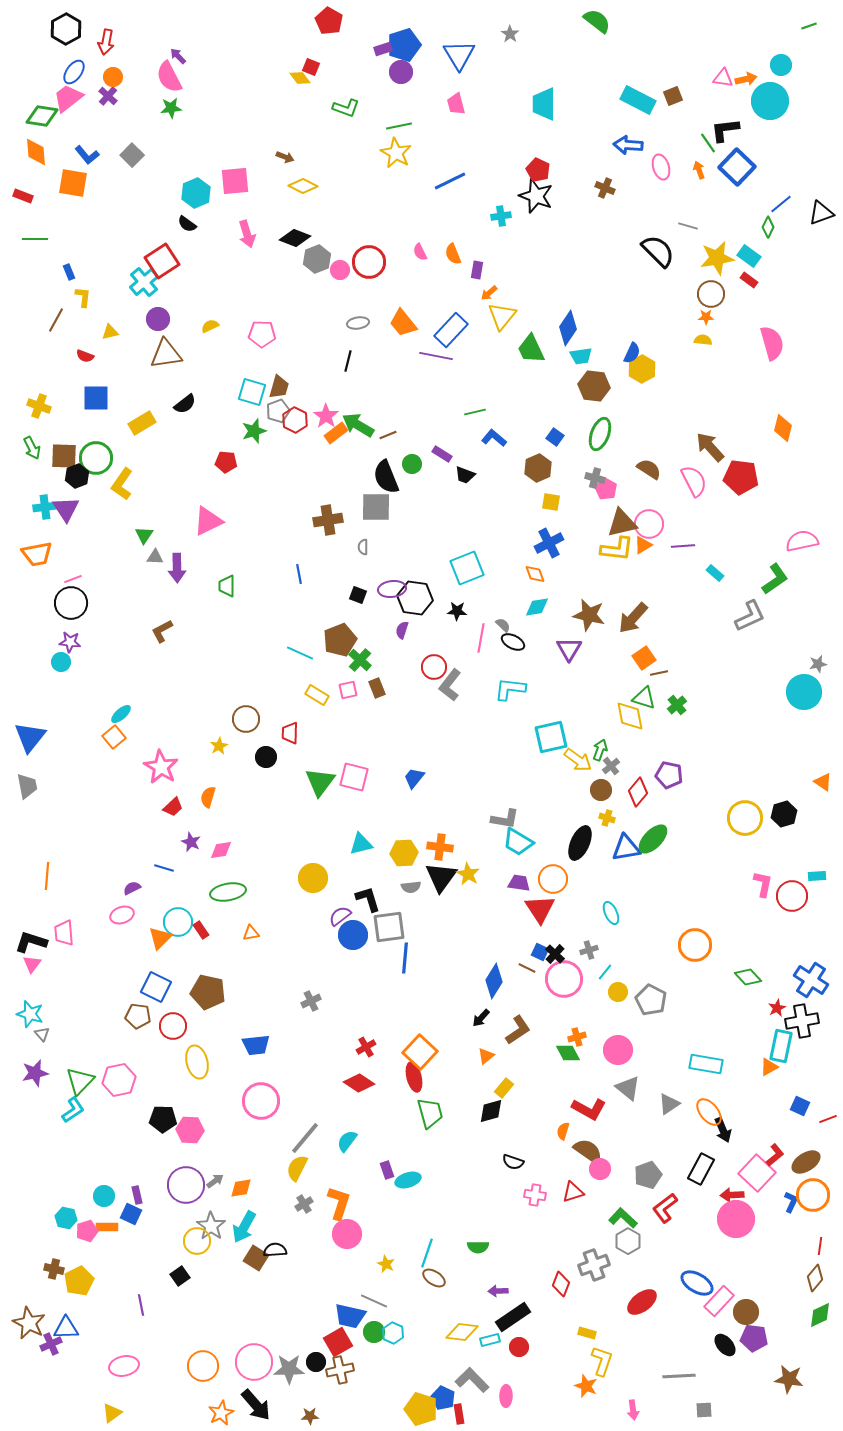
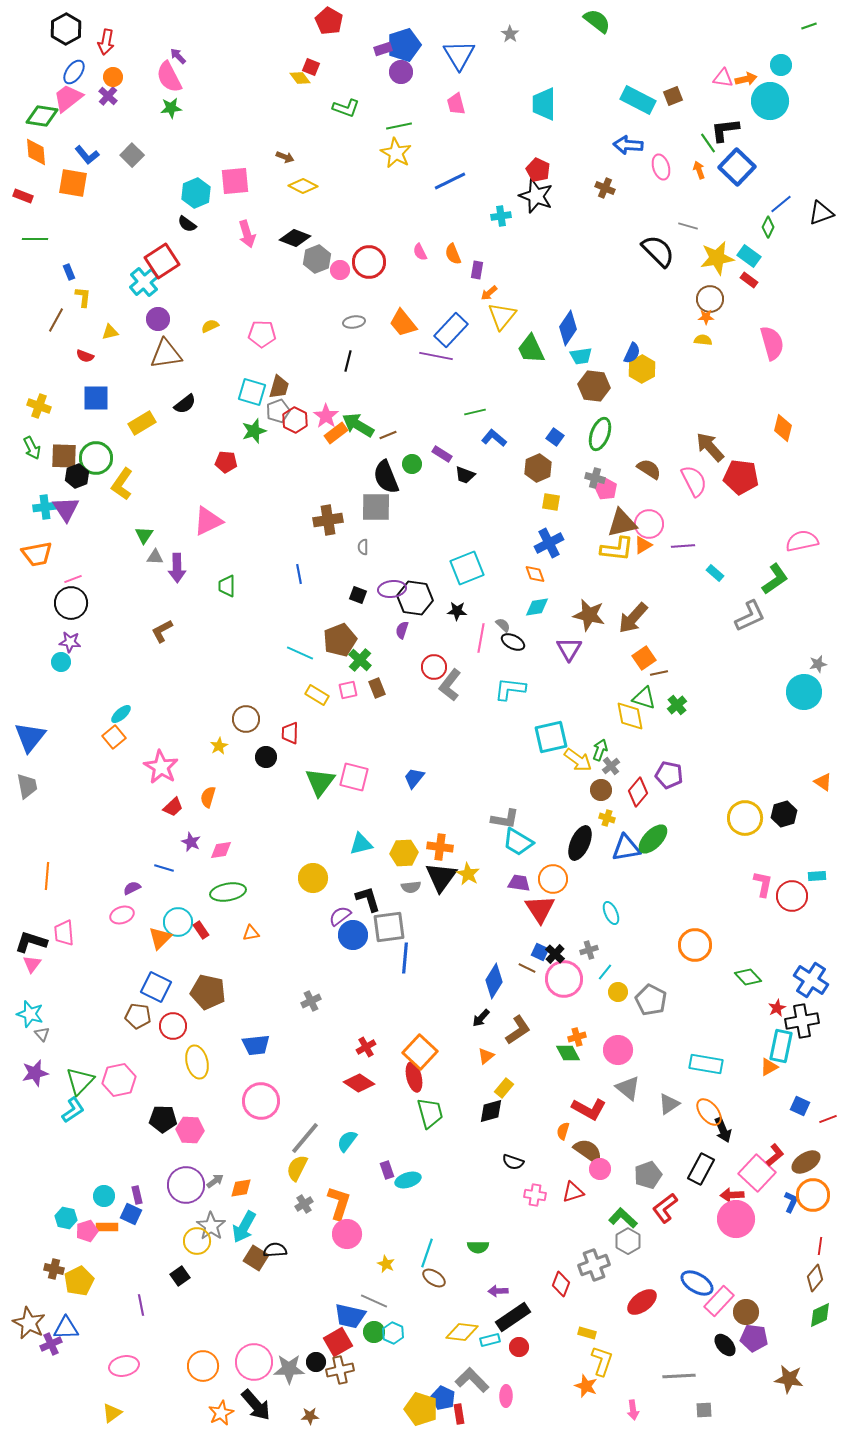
brown circle at (711, 294): moved 1 px left, 5 px down
gray ellipse at (358, 323): moved 4 px left, 1 px up
